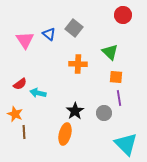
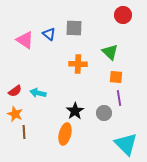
gray square: rotated 36 degrees counterclockwise
pink triangle: rotated 24 degrees counterclockwise
red semicircle: moved 5 px left, 7 px down
